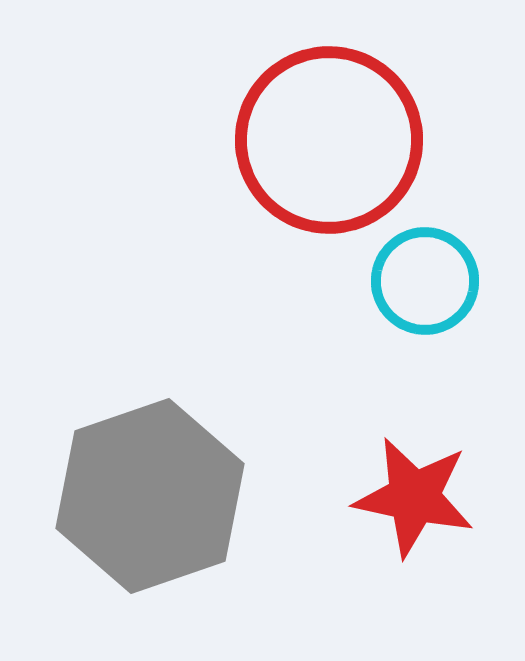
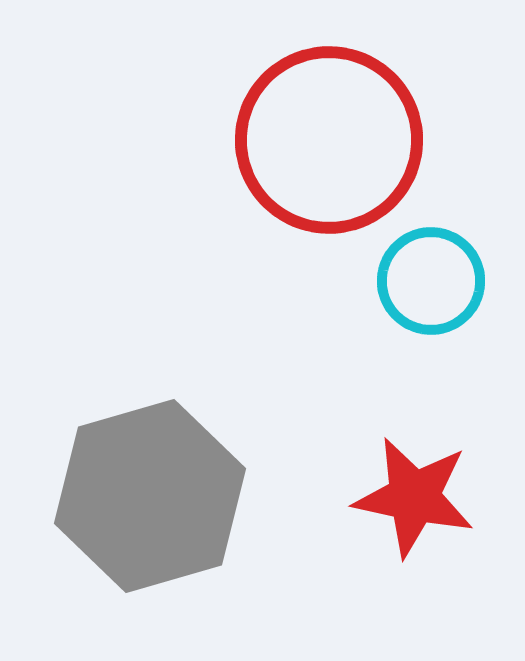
cyan circle: moved 6 px right
gray hexagon: rotated 3 degrees clockwise
